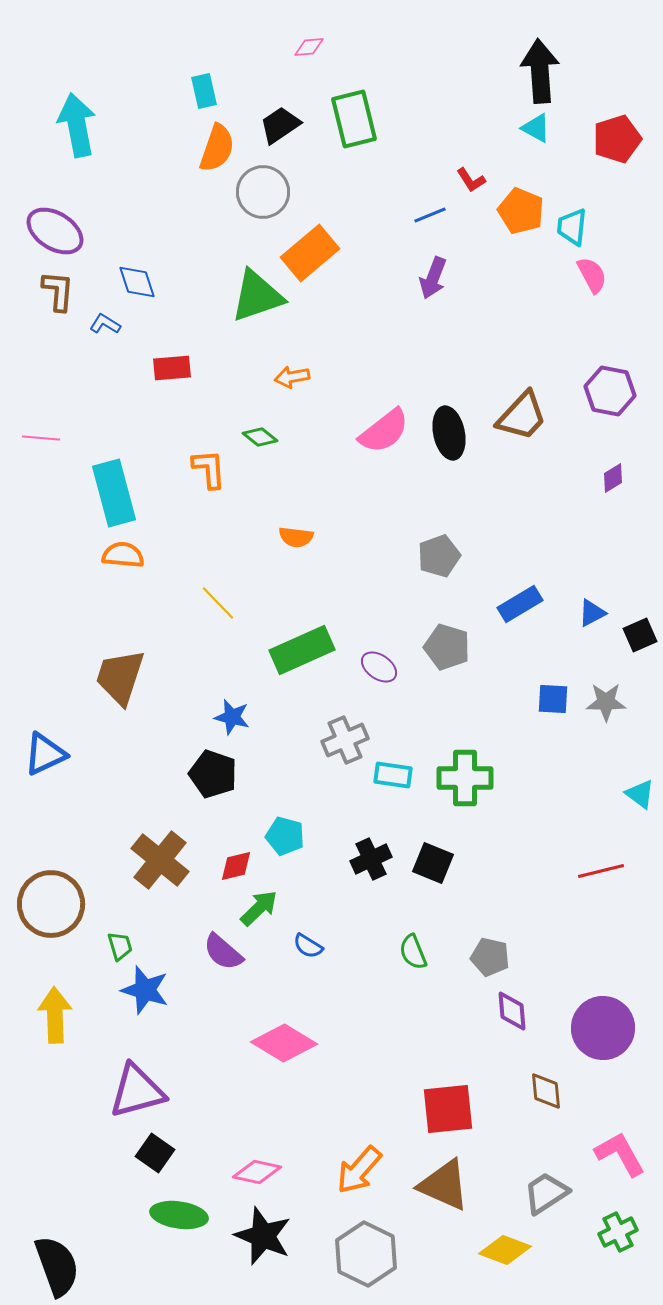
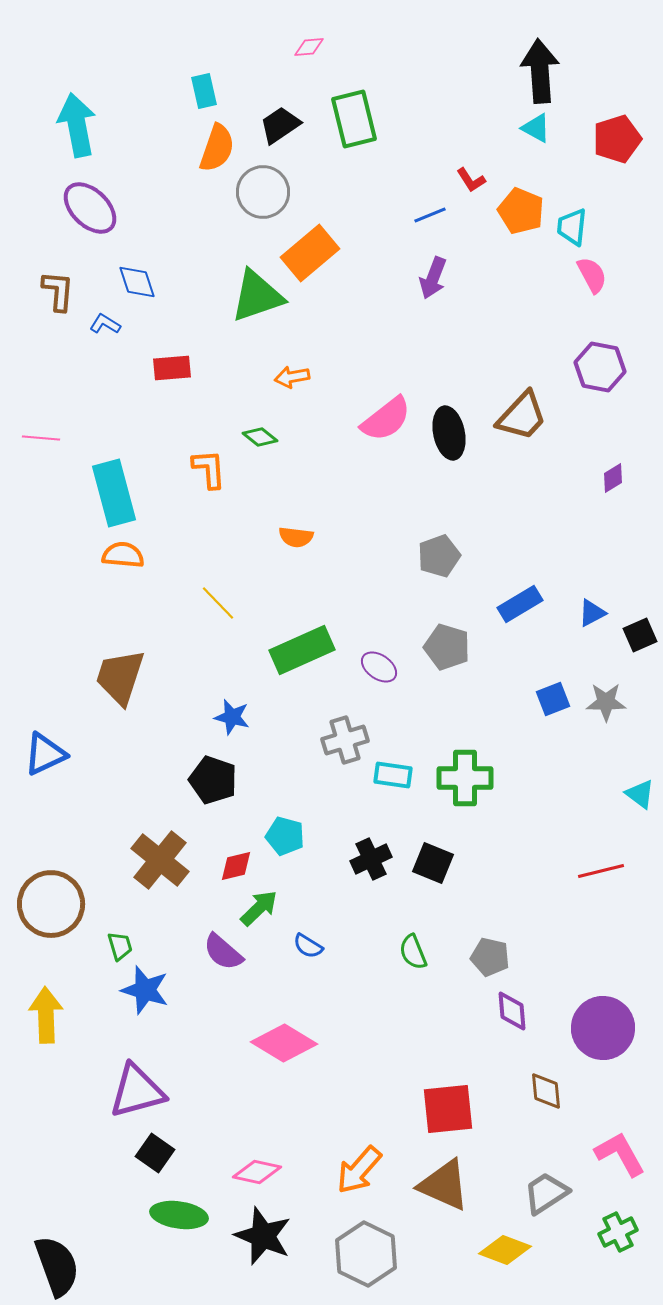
purple ellipse at (55, 231): moved 35 px right, 23 px up; rotated 12 degrees clockwise
purple hexagon at (610, 391): moved 10 px left, 24 px up
pink semicircle at (384, 431): moved 2 px right, 12 px up
blue square at (553, 699): rotated 24 degrees counterclockwise
gray cross at (345, 740): rotated 6 degrees clockwise
black pentagon at (213, 774): moved 6 px down
yellow arrow at (55, 1015): moved 9 px left
